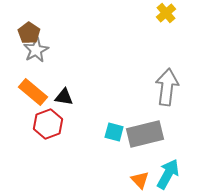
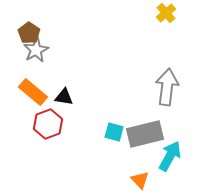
cyan arrow: moved 2 px right, 18 px up
